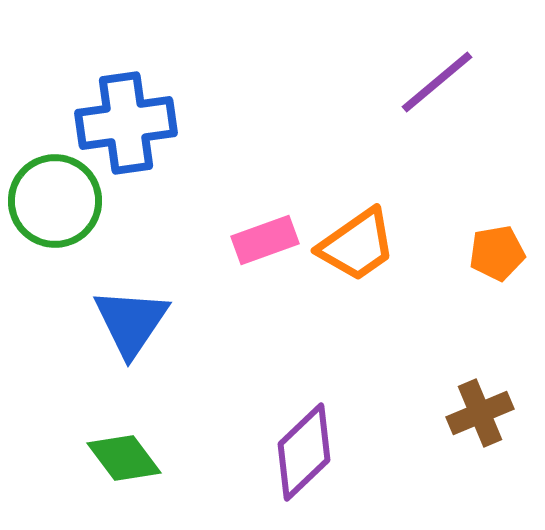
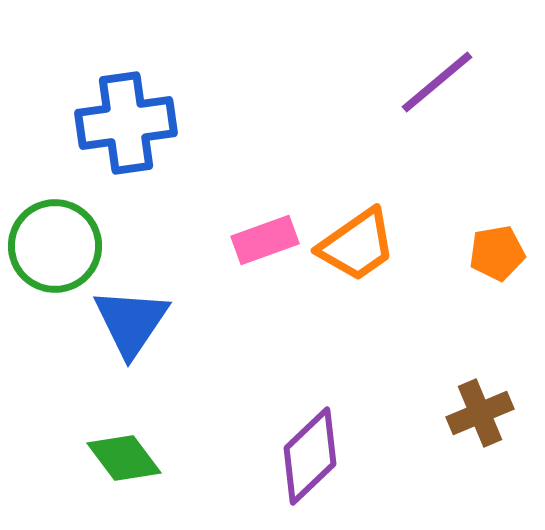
green circle: moved 45 px down
purple diamond: moved 6 px right, 4 px down
